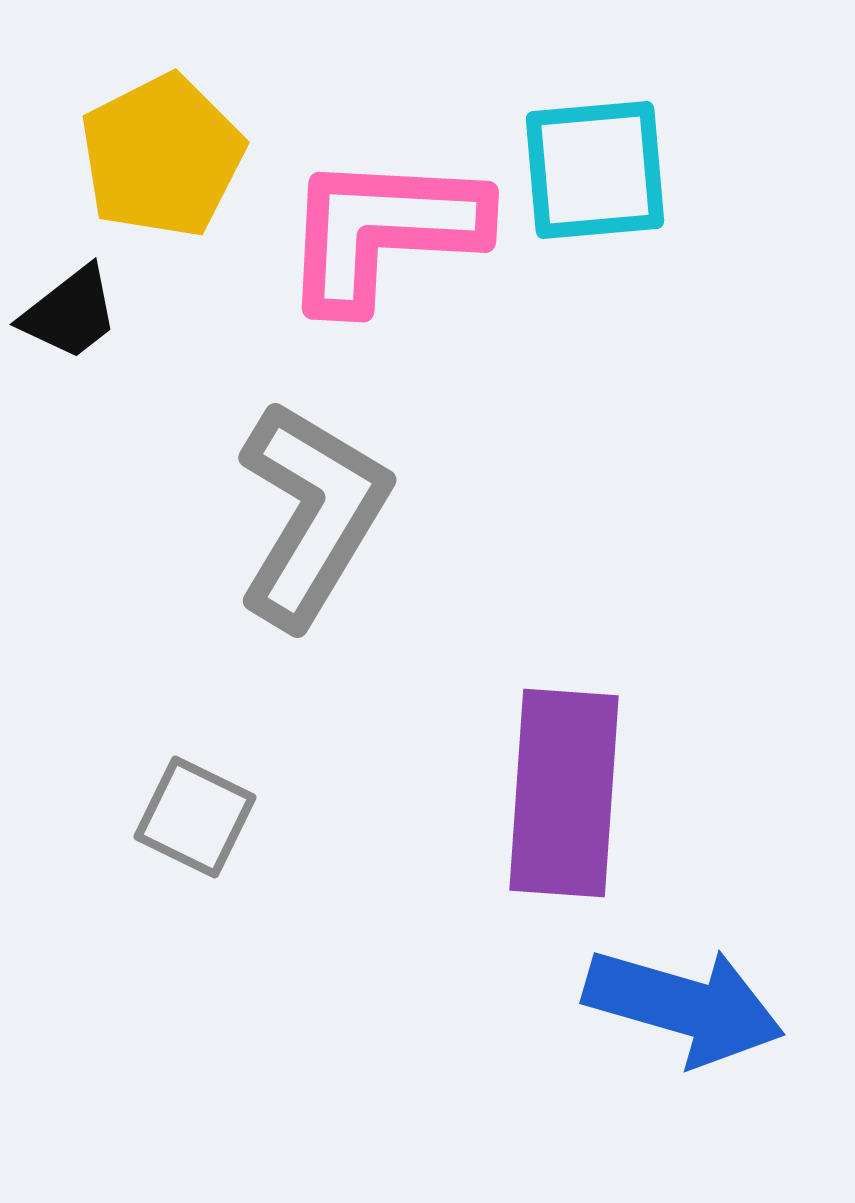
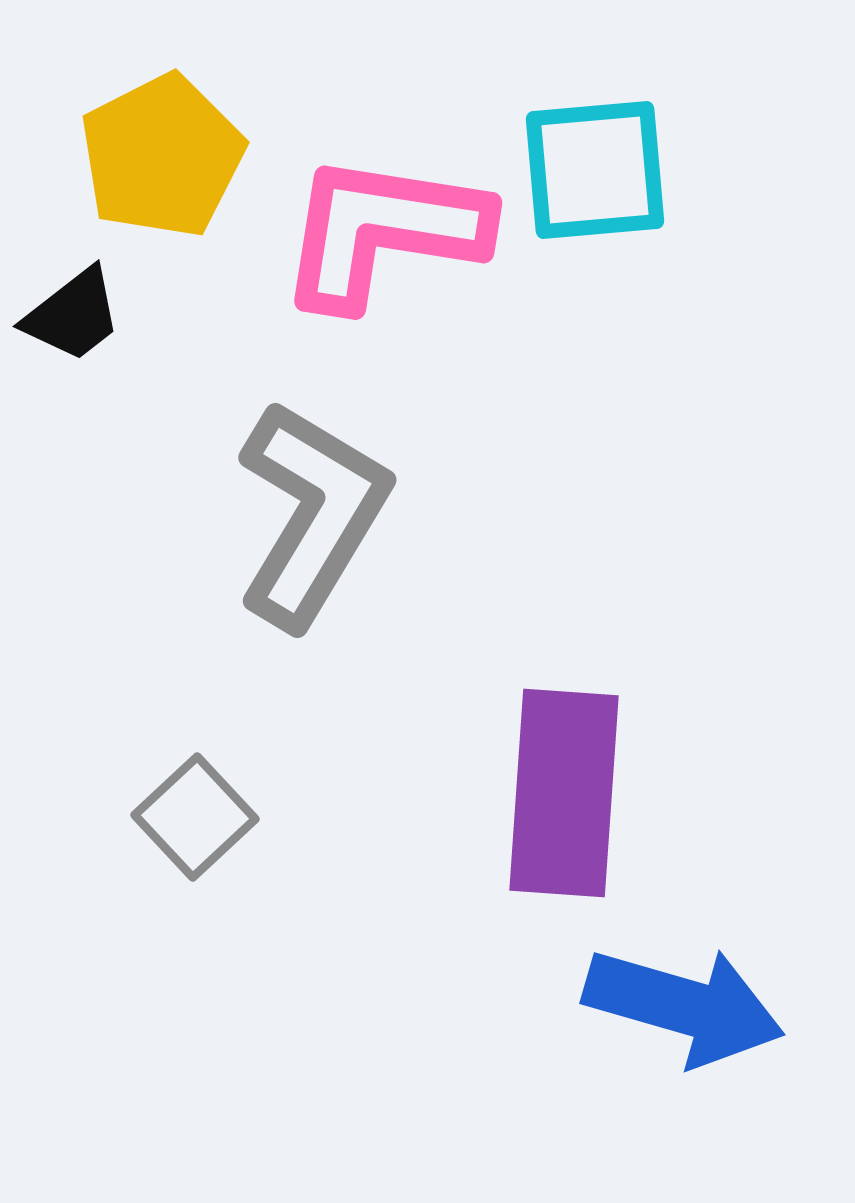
pink L-shape: rotated 6 degrees clockwise
black trapezoid: moved 3 px right, 2 px down
gray square: rotated 21 degrees clockwise
